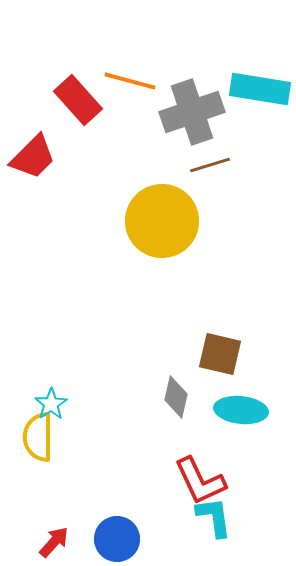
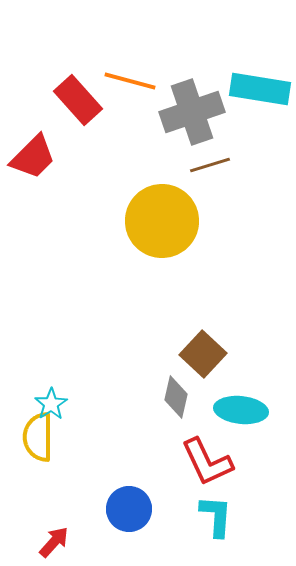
brown square: moved 17 px left; rotated 30 degrees clockwise
red L-shape: moved 7 px right, 19 px up
cyan L-shape: moved 2 px right, 1 px up; rotated 12 degrees clockwise
blue circle: moved 12 px right, 30 px up
